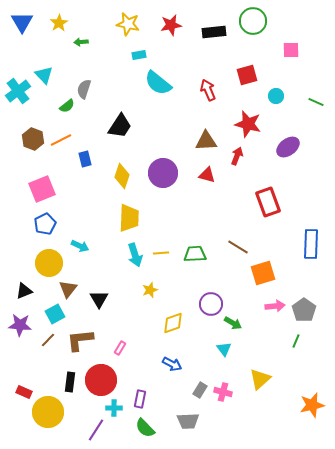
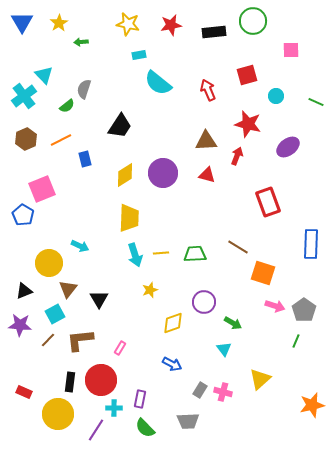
cyan cross at (18, 91): moved 6 px right, 5 px down
brown hexagon at (33, 139): moved 7 px left; rotated 15 degrees clockwise
yellow diamond at (122, 176): moved 3 px right, 1 px up; rotated 40 degrees clockwise
blue pentagon at (45, 224): moved 22 px left, 9 px up; rotated 15 degrees counterclockwise
orange square at (263, 273): rotated 35 degrees clockwise
purple circle at (211, 304): moved 7 px left, 2 px up
pink arrow at (275, 306): rotated 24 degrees clockwise
yellow circle at (48, 412): moved 10 px right, 2 px down
